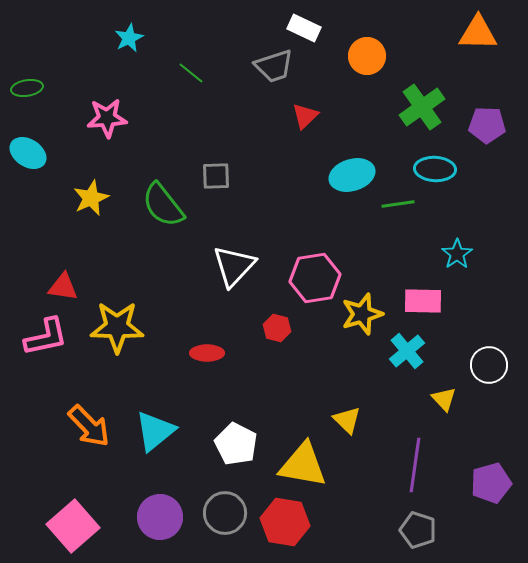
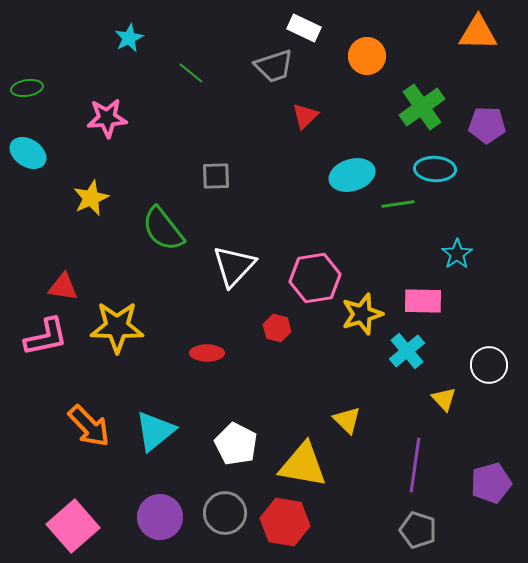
green semicircle at (163, 205): moved 24 px down
